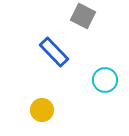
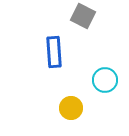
blue rectangle: rotated 40 degrees clockwise
yellow circle: moved 29 px right, 2 px up
